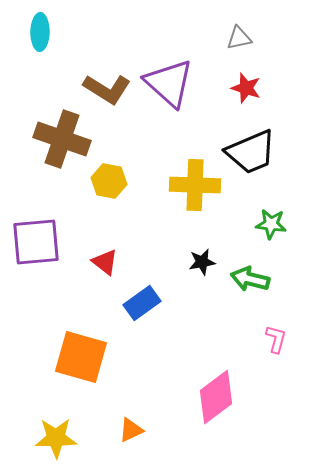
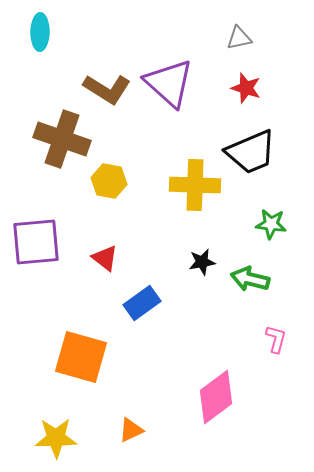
red triangle: moved 4 px up
